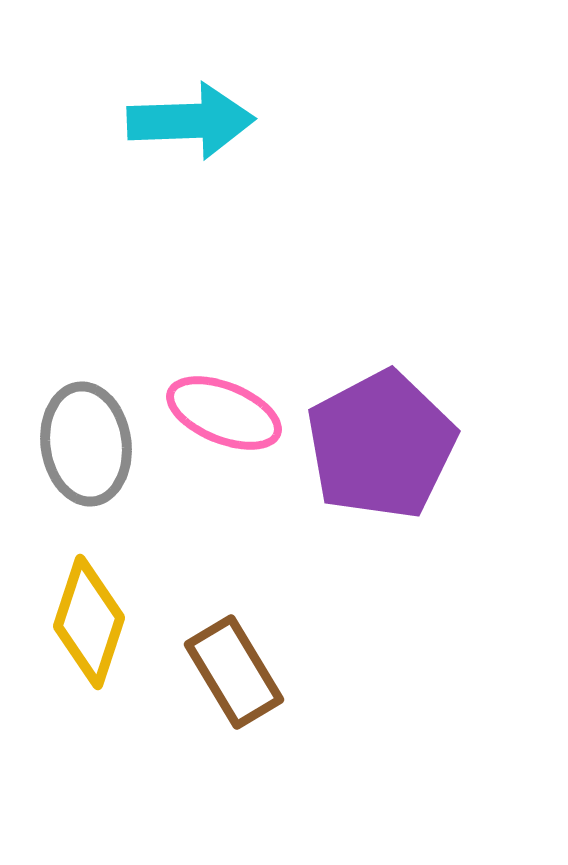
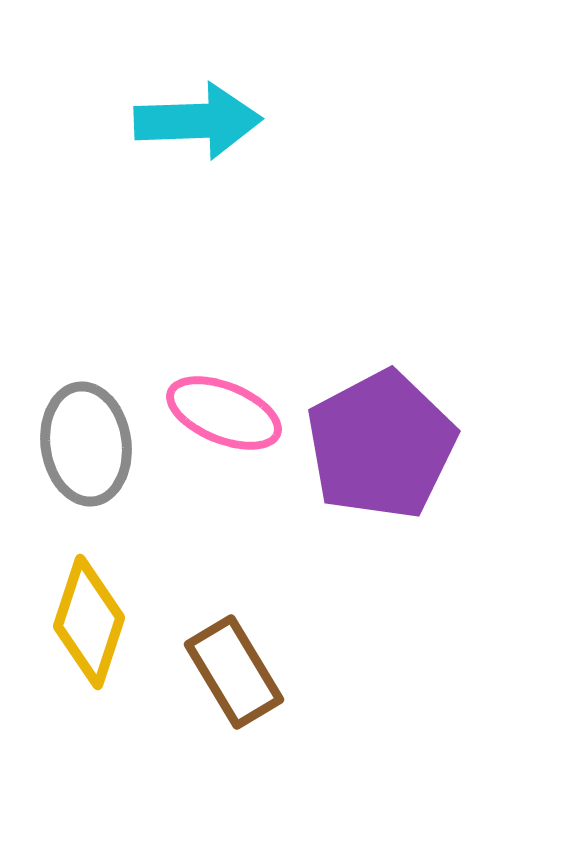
cyan arrow: moved 7 px right
